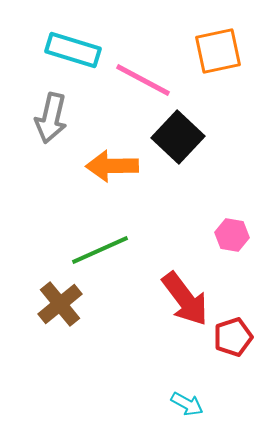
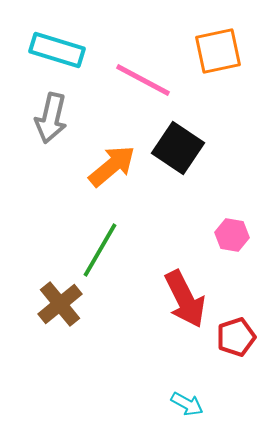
cyan rectangle: moved 16 px left
black square: moved 11 px down; rotated 9 degrees counterclockwise
orange arrow: rotated 141 degrees clockwise
green line: rotated 36 degrees counterclockwise
red arrow: rotated 10 degrees clockwise
red pentagon: moved 3 px right
